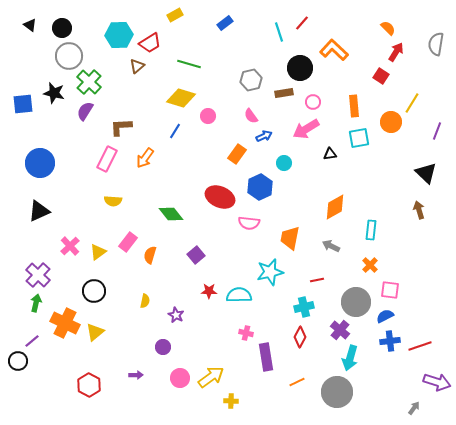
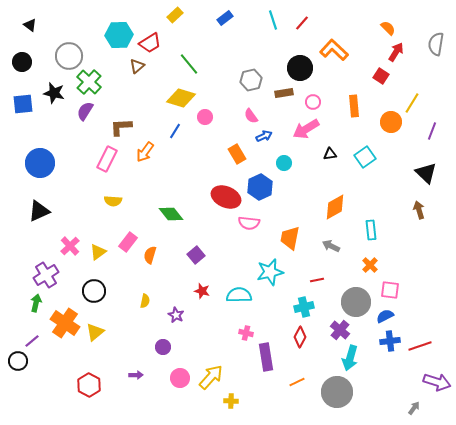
yellow rectangle at (175, 15): rotated 14 degrees counterclockwise
blue rectangle at (225, 23): moved 5 px up
black circle at (62, 28): moved 40 px left, 34 px down
cyan line at (279, 32): moved 6 px left, 12 px up
green line at (189, 64): rotated 35 degrees clockwise
pink circle at (208, 116): moved 3 px left, 1 px down
purple line at (437, 131): moved 5 px left
cyan square at (359, 138): moved 6 px right, 19 px down; rotated 25 degrees counterclockwise
orange rectangle at (237, 154): rotated 66 degrees counterclockwise
orange arrow at (145, 158): moved 6 px up
red ellipse at (220, 197): moved 6 px right
cyan rectangle at (371, 230): rotated 12 degrees counterclockwise
purple cross at (38, 275): moved 8 px right; rotated 15 degrees clockwise
red star at (209, 291): moved 7 px left; rotated 14 degrees clockwise
orange cross at (65, 323): rotated 8 degrees clockwise
yellow arrow at (211, 377): rotated 12 degrees counterclockwise
